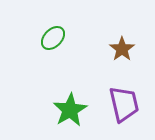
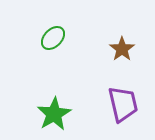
purple trapezoid: moved 1 px left
green star: moved 16 px left, 4 px down
